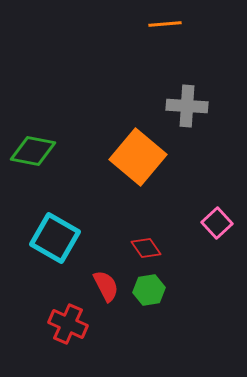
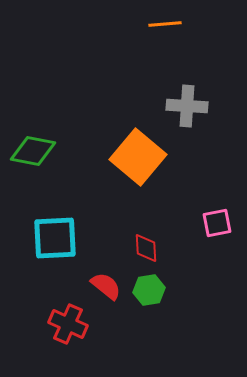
pink square: rotated 32 degrees clockwise
cyan square: rotated 33 degrees counterclockwise
red diamond: rotated 32 degrees clockwise
red semicircle: rotated 24 degrees counterclockwise
